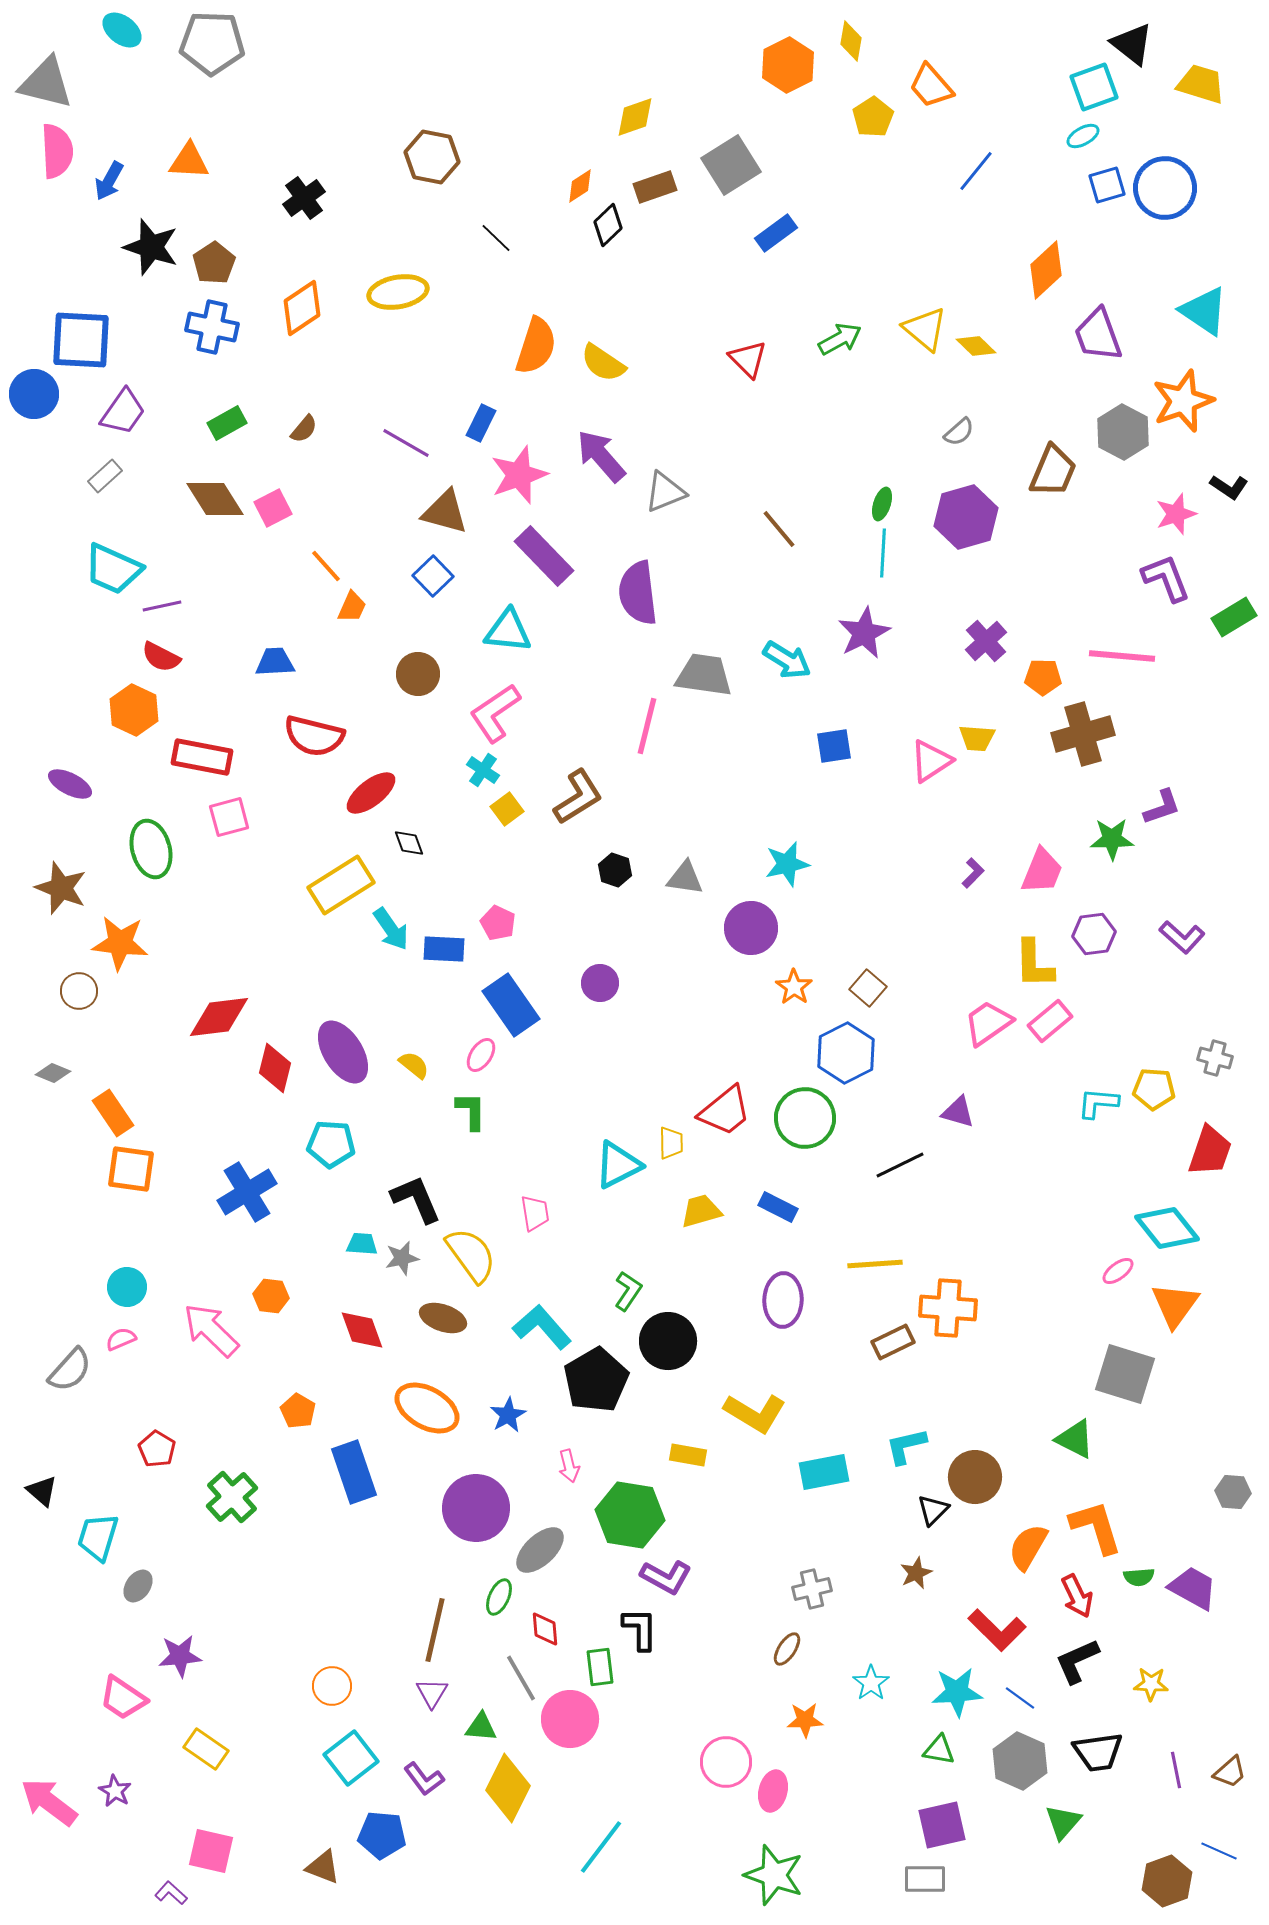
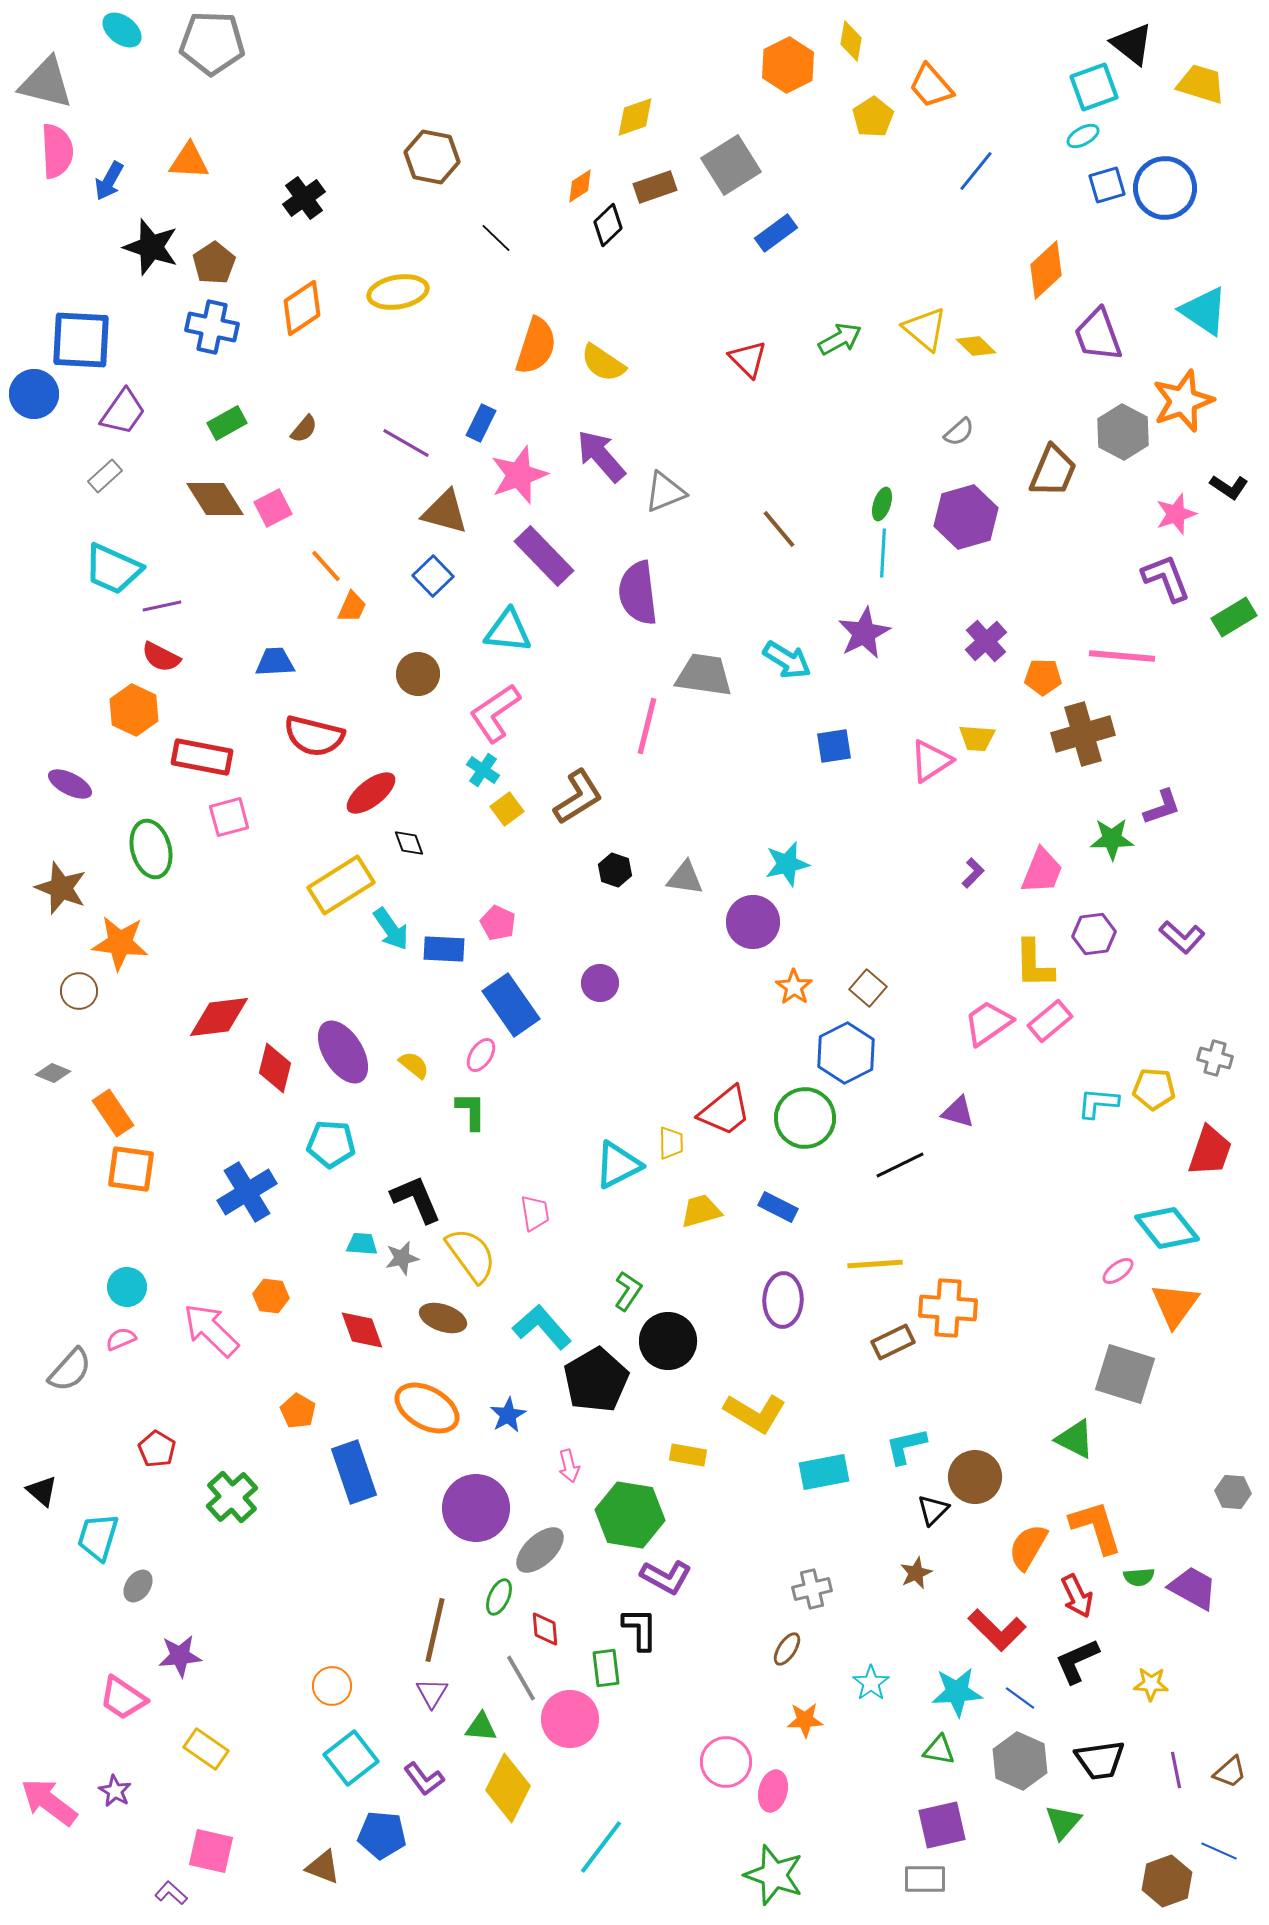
purple circle at (751, 928): moved 2 px right, 6 px up
green rectangle at (600, 1667): moved 6 px right, 1 px down
black trapezoid at (1098, 1752): moved 2 px right, 8 px down
